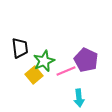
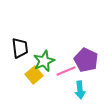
cyan arrow: moved 1 px right, 8 px up
